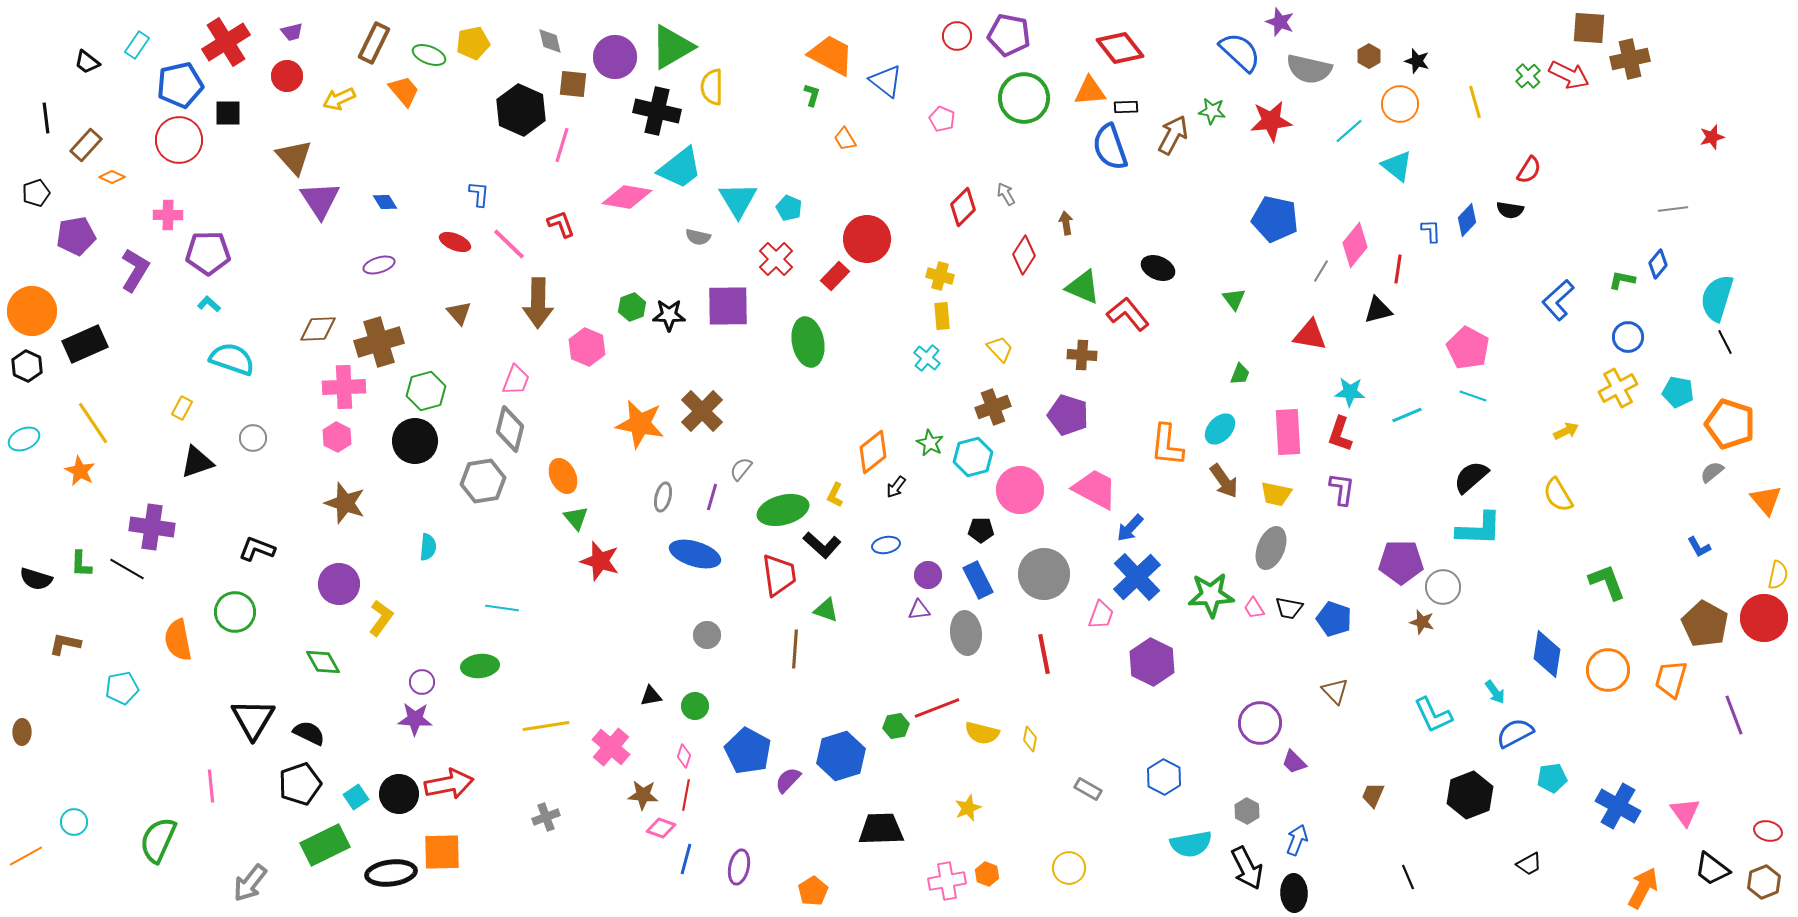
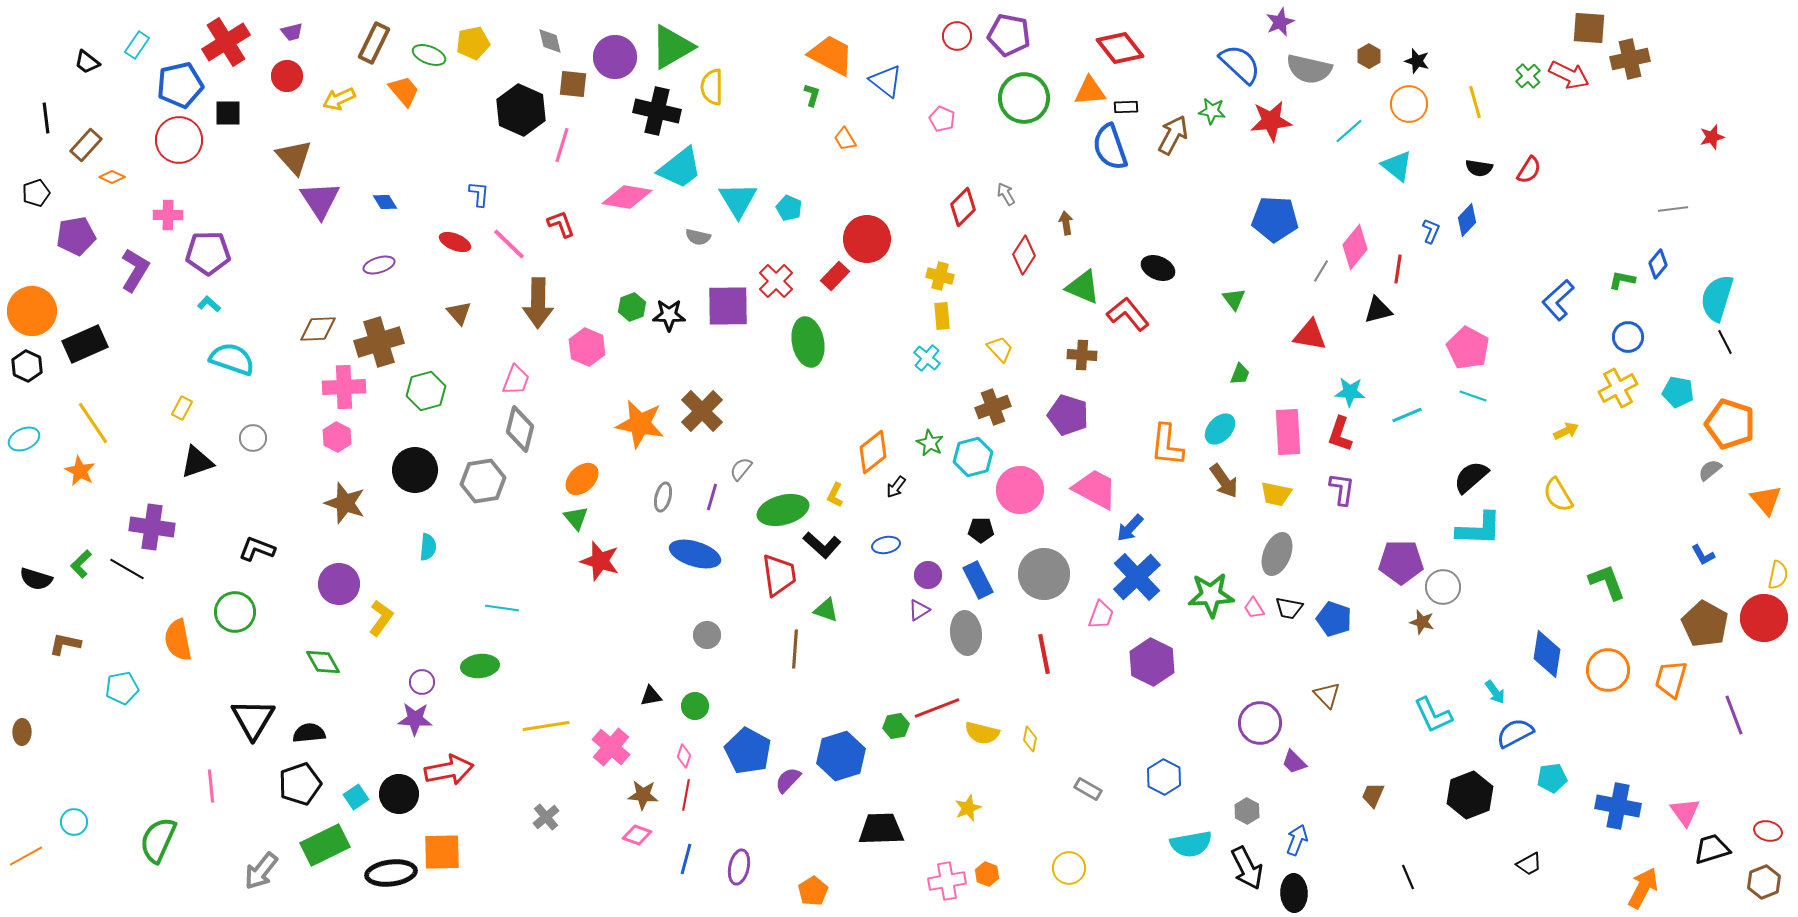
purple star at (1280, 22): rotated 28 degrees clockwise
blue semicircle at (1240, 52): moved 12 px down
orange circle at (1400, 104): moved 9 px right
black semicircle at (1510, 210): moved 31 px left, 42 px up
blue pentagon at (1275, 219): rotated 9 degrees counterclockwise
blue L-shape at (1431, 231): rotated 25 degrees clockwise
pink diamond at (1355, 245): moved 2 px down
red cross at (776, 259): moved 22 px down
gray diamond at (510, 429): moved 10 px right
black circle at (415, 441): moved 29 px down
gray semicircle at (1712, 472): moved 2 px left, 2 px up
orange ellipse at (563, 476): moved 19 px right, 3 px down; rotated 72 degrees clockwise
blue L-shape at (1699, 547): moved 4 px right, 8 px down
gray ellipse at (1271, 548): moved 6 px right, 6 px down
green L-shape at (81, 564): rotated 44 degrees clockwise
purple triangle at (919, 610): rotated 25 degrees counterclockwise
brown triangle at (1335, 691): moved 8 px left, 4 px down
black semicircle at (309, 733): rotated 32 degrees counterclockwise
red arrow at (449, 784): moved 14 px up
blue cross at (1618, 806): rotated 18 degrees counterclockwise
gray cross at (546, 817): rotated 20 degrees counterclockwise
pink diamond at (661, 828): moved 24 px left, 7 px down
black trapezoid at (1712, 869): moved 20 px up; rotated 126 degrees clockwise
gray arrow at (250, 883): moved 11 px right, 12 px up
